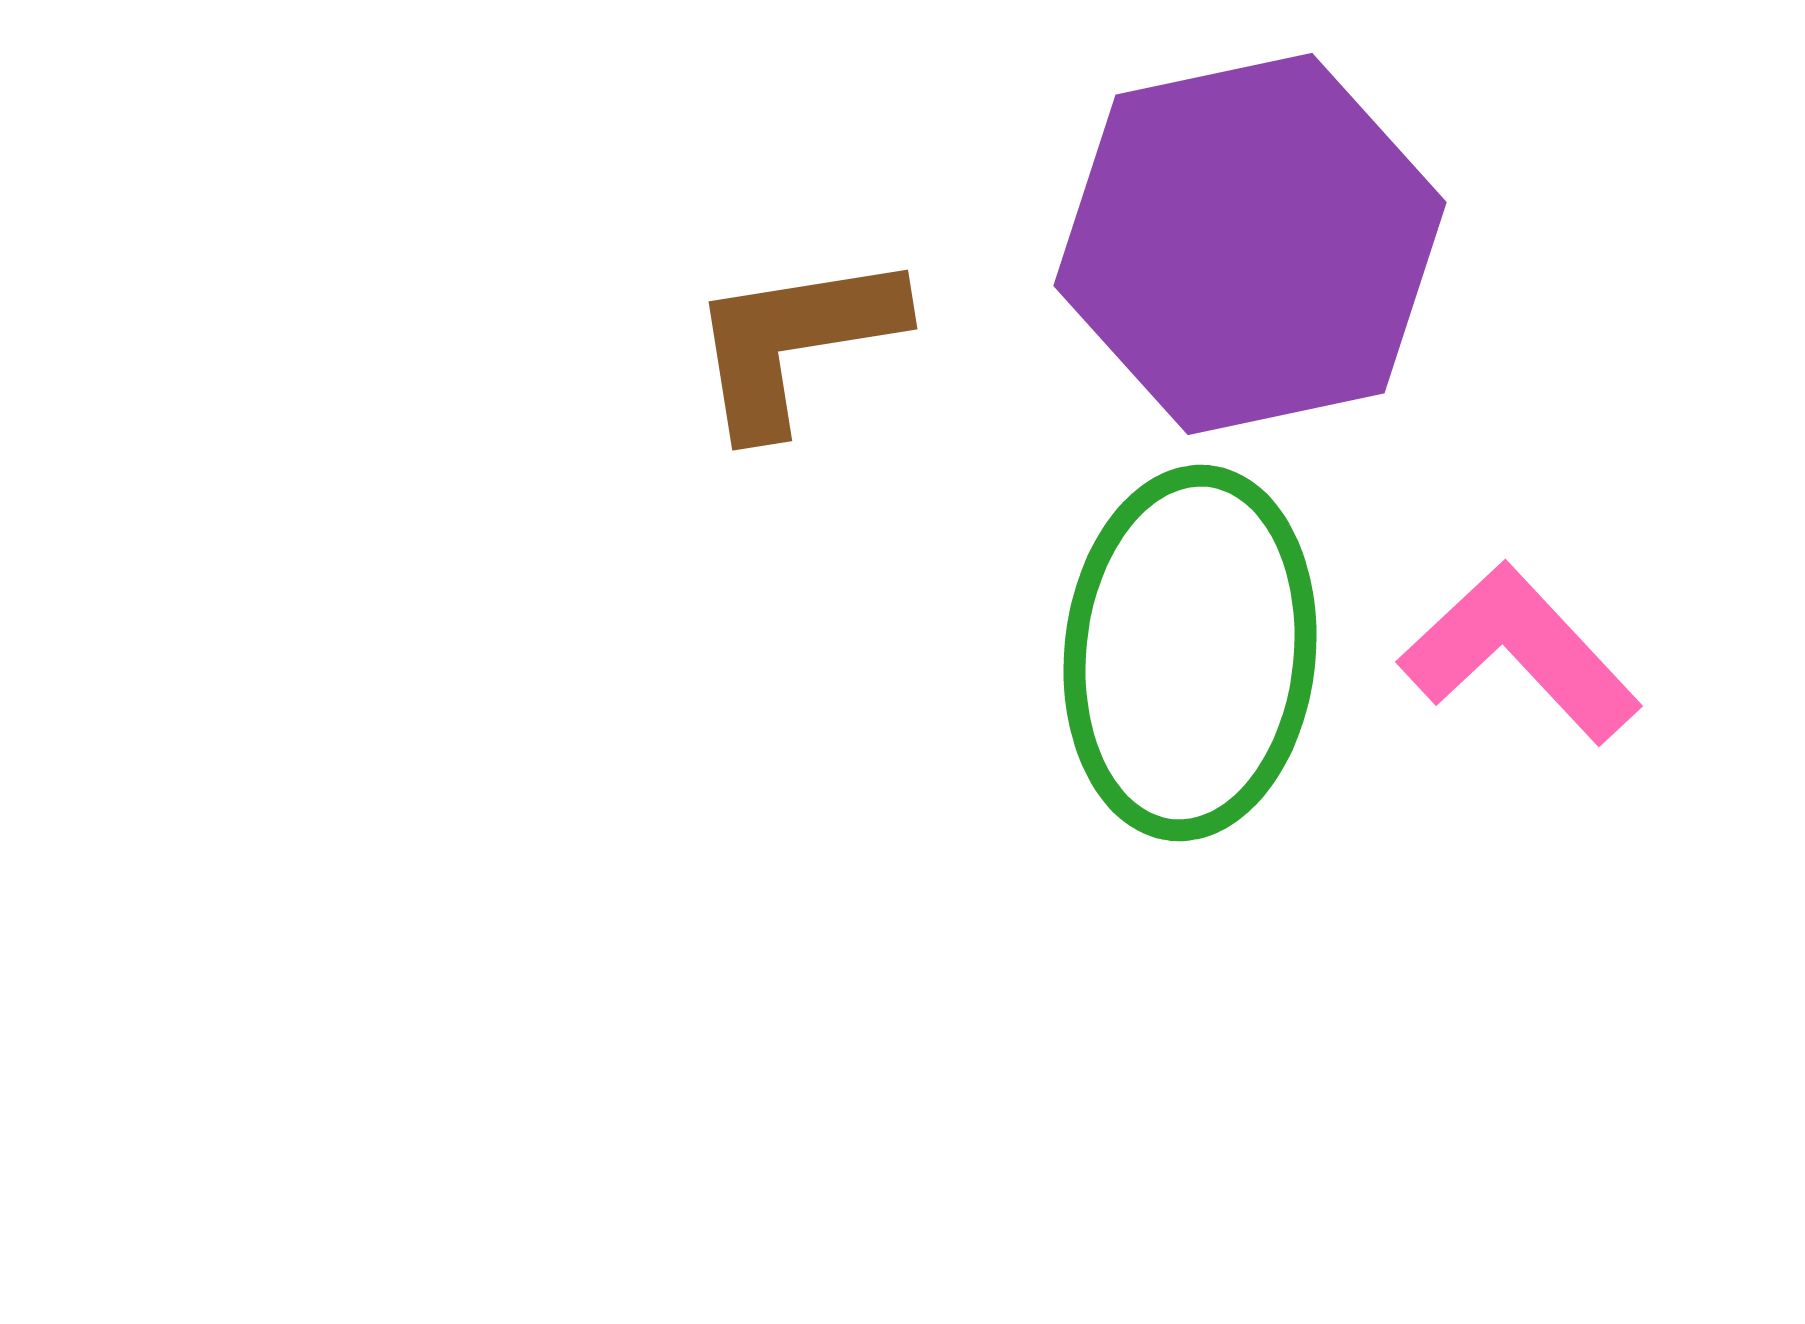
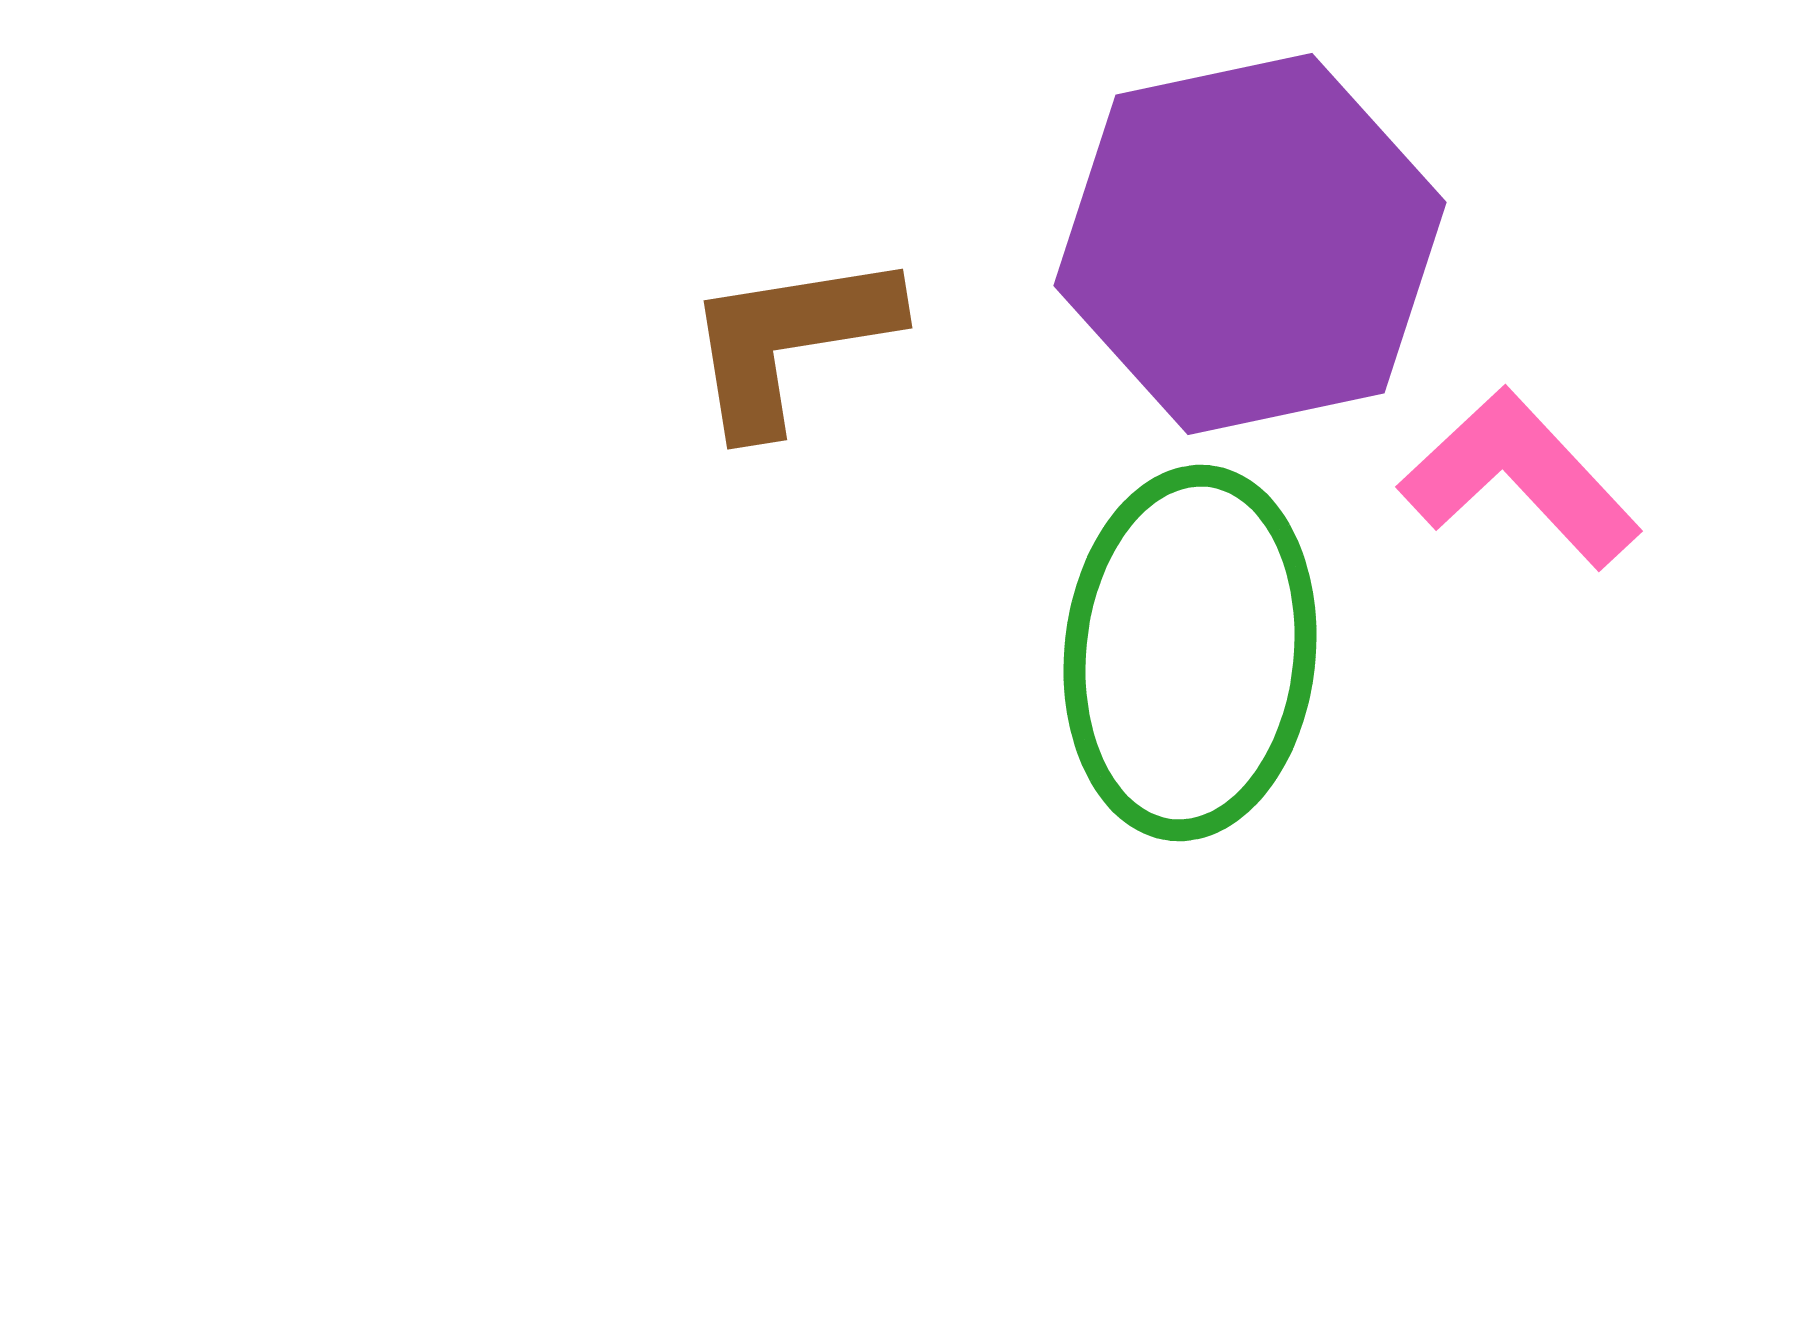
brown L-shape: moved 5 px left, 1 px up
pink L-shape: moved 175 px up
